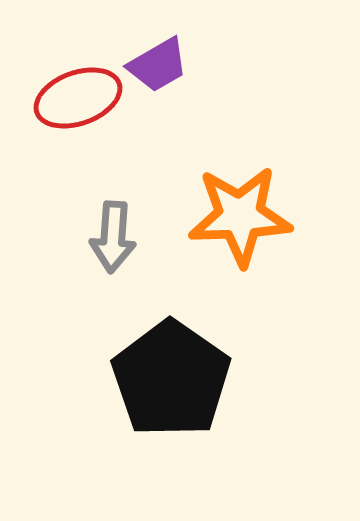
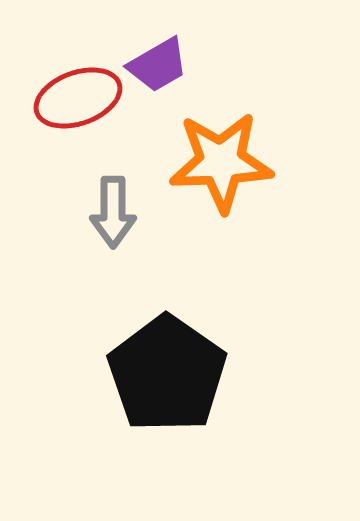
orange star: moved 19 px left, 54 px up
gray arrow: moved 25 px up; rotated 4 degrees counterclockwise
black pentagon: moved 4 px left, 5 px up
